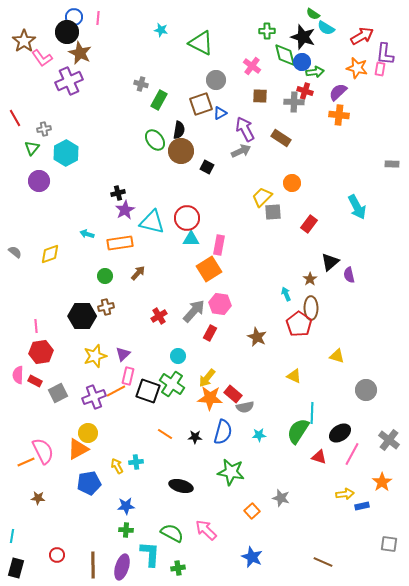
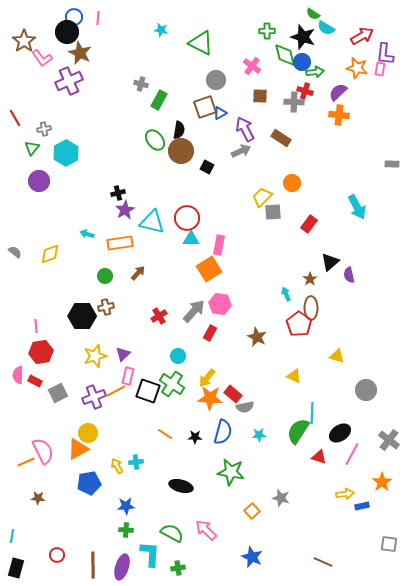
brown square at (201, 104): moved 4 px right, 3 px down
